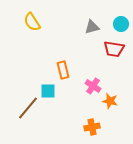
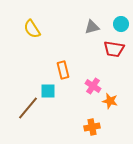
yellow semicircle: moved 7 px down
